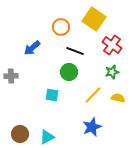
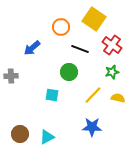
black line: moved 5 px right, 2 px up
blue star: rotated 24 degrees clockwise
